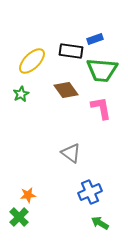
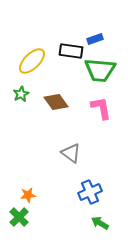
green trapezoid: moved 2 px left
brown diamond: moved 10 px left, 12 px down
